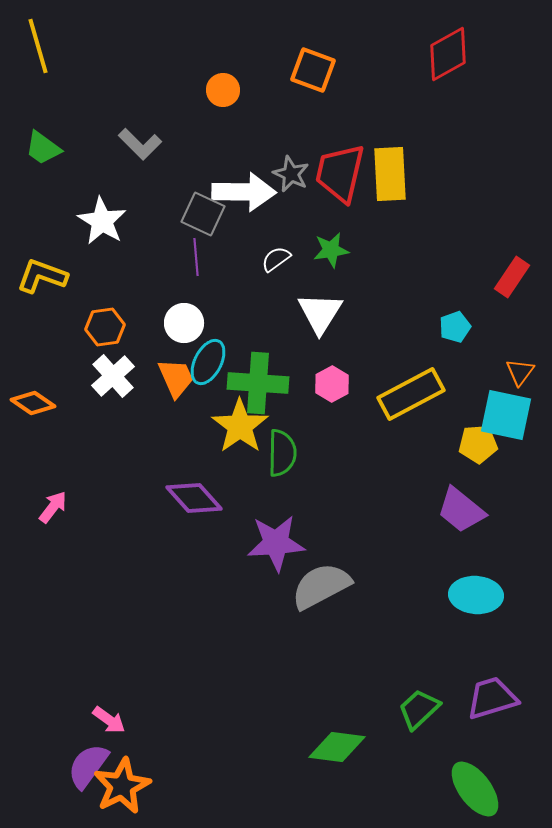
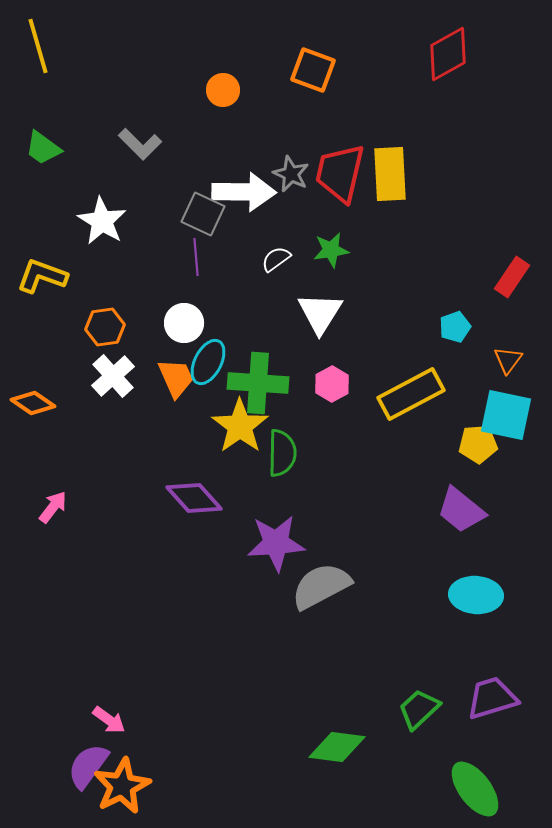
orange triangle at (520, 372): moved 12 px left, 12 px up
